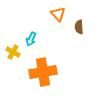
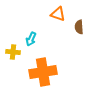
orange triangle: rotated 28 degrees counterclockwise
yellow cross: rotated 24 degrees counterclockwise
